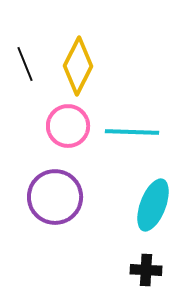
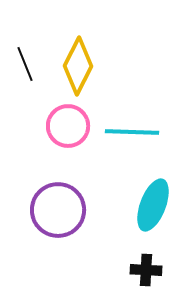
purple circle: moved 3 px right, 13 px down
